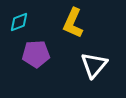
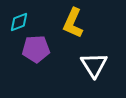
purple pentagon: moved 5 px up
white triangle: rotated 12 degrees counterclockwise
